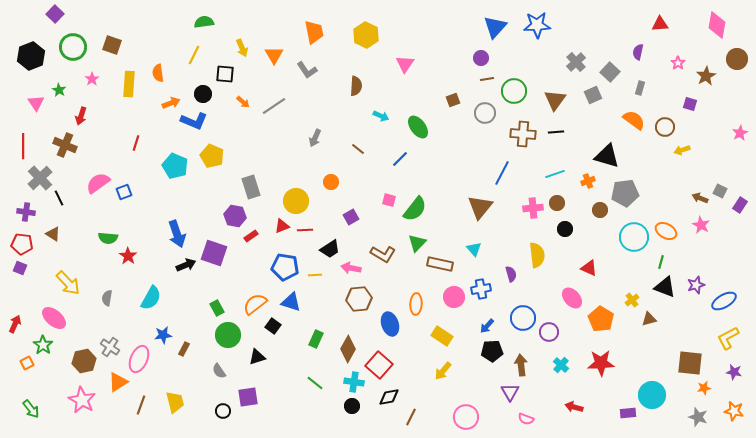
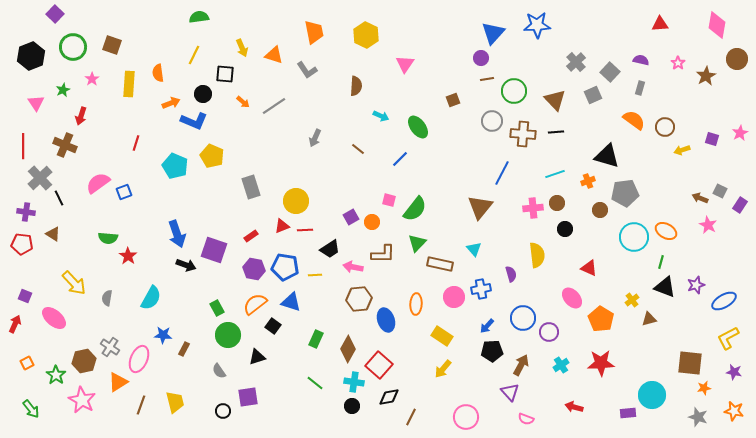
green semicircle at (204, 22): moved 5 px left, 5 px up
blue triangle at (495, 27): moved 2 px left, 6 px down
purple semicircle at (638, 52): moved 3 px right, 8 px down; rotated 91 degrees clockwise
orange triangle at (274, 55): rotated 42 degrees counterclockwise
green star at (59, 90): moved 4 px right; rotated 16 degrees clockwise
brown triangle at (555, 100): rotated 20 degrees counterclockwise
purple square at (690, 104): moved 22 px right, 35 px down
gray circle at (485, 113): moved 7 px right, 8 px down
orange circle at (331, 182): moved 41 px right, 40 px down
purple hexagon at (235, 216): moved 19 px right, 53 px down
pink star at (701, 225): moved 7 px right
purple square at (214, 253): moved 3 px up
brown L-shape at (383, 254): rotated 30 degrees counterclockwise
black arrow at (186, 265): rotated 42 degrees clockwise
purple square at (20, 268): moved 5 px right, 28 px down
pink arrow at (351, 268): moved 2 px right, 1 px up
yellow arrow at (68, 283): moved 6 px right
blue ellipse at (390, 324): moved 4 px left, 4 px up
blue star at (163, 335): rotated 12 degrees clockwise
green star at (43, 345): moved 13 px right, 30 px down
brown arrow at (521, 365): rotated 35 degrees clockwise
cyan cross at (561, 365): rotated 14 degrees clockwise
yellow arrow at (443, 371): moved 2 px up
purple triangle at (510, 392): rotated 12 degrees counterclockwise
